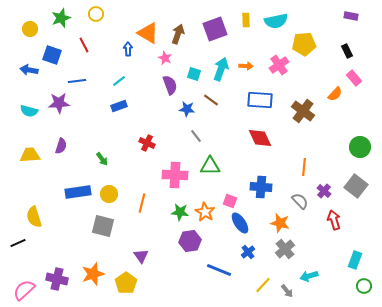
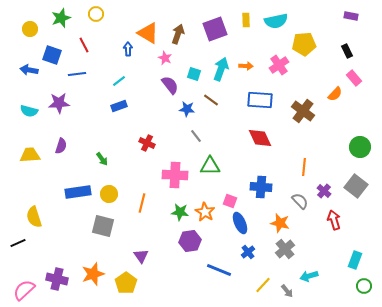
blue line at (77, 81): moved 7 px up
purple semicircle at (170, 85): rotated 18 degrees counterclockwise
blue ellipse at (240, 223): rotated 10 degrees clockwise
